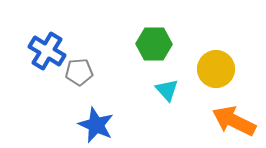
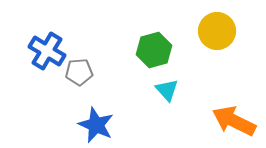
green hexagon: moved 6 px down; rotated 16 degrees counterclockwise
yellow circle: moved 1 px right, 38 px up
